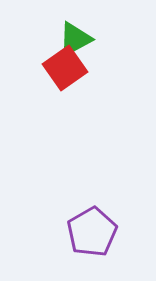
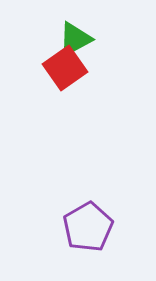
purple pentagon: moved 4 px left, 5 px up
